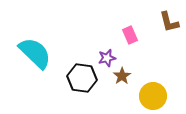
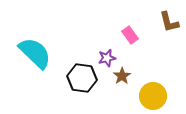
pink rectangle: rotated 12 degrees counterclockwise
